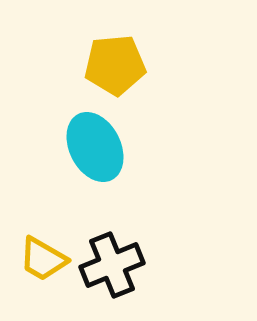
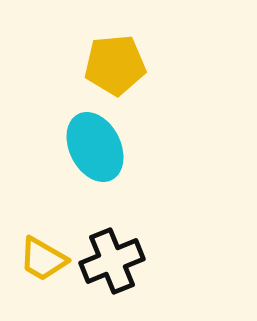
black cross: moved 4 px up
